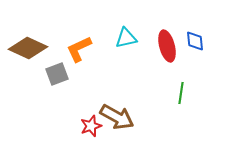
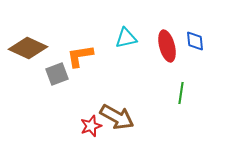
orange L-shape: moved 1 px right, 7 px down; rotated 16 degrees clockwise
